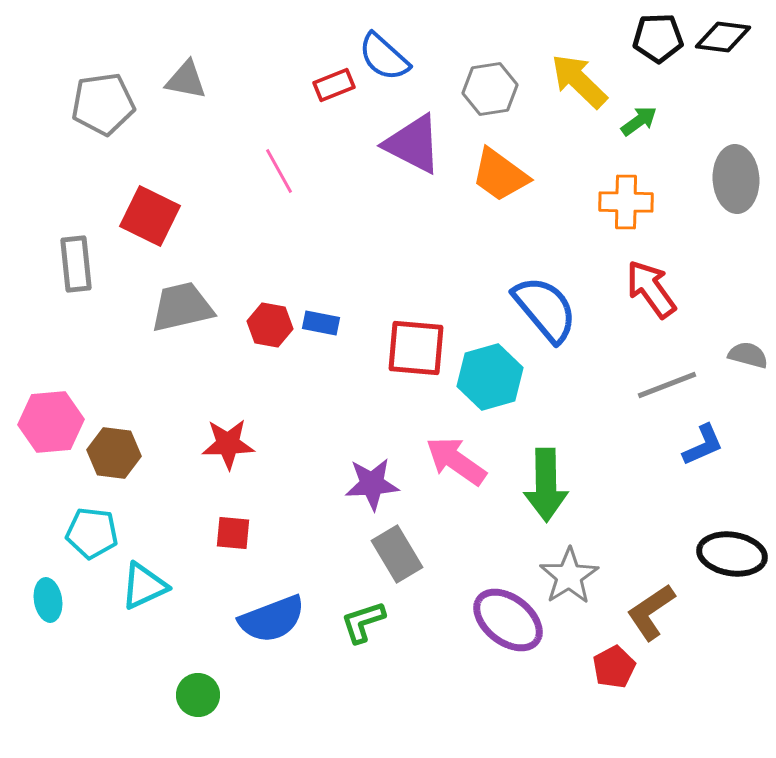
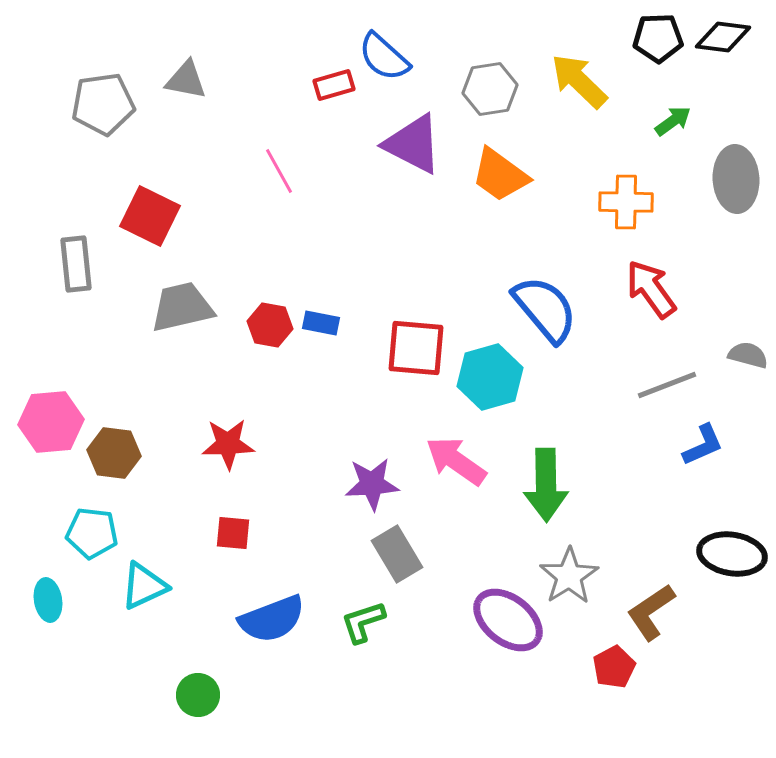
red rectangle at (334, 85): rotated 6 degrees clockwise
green arrow at (639, 121): moved 34 px right
